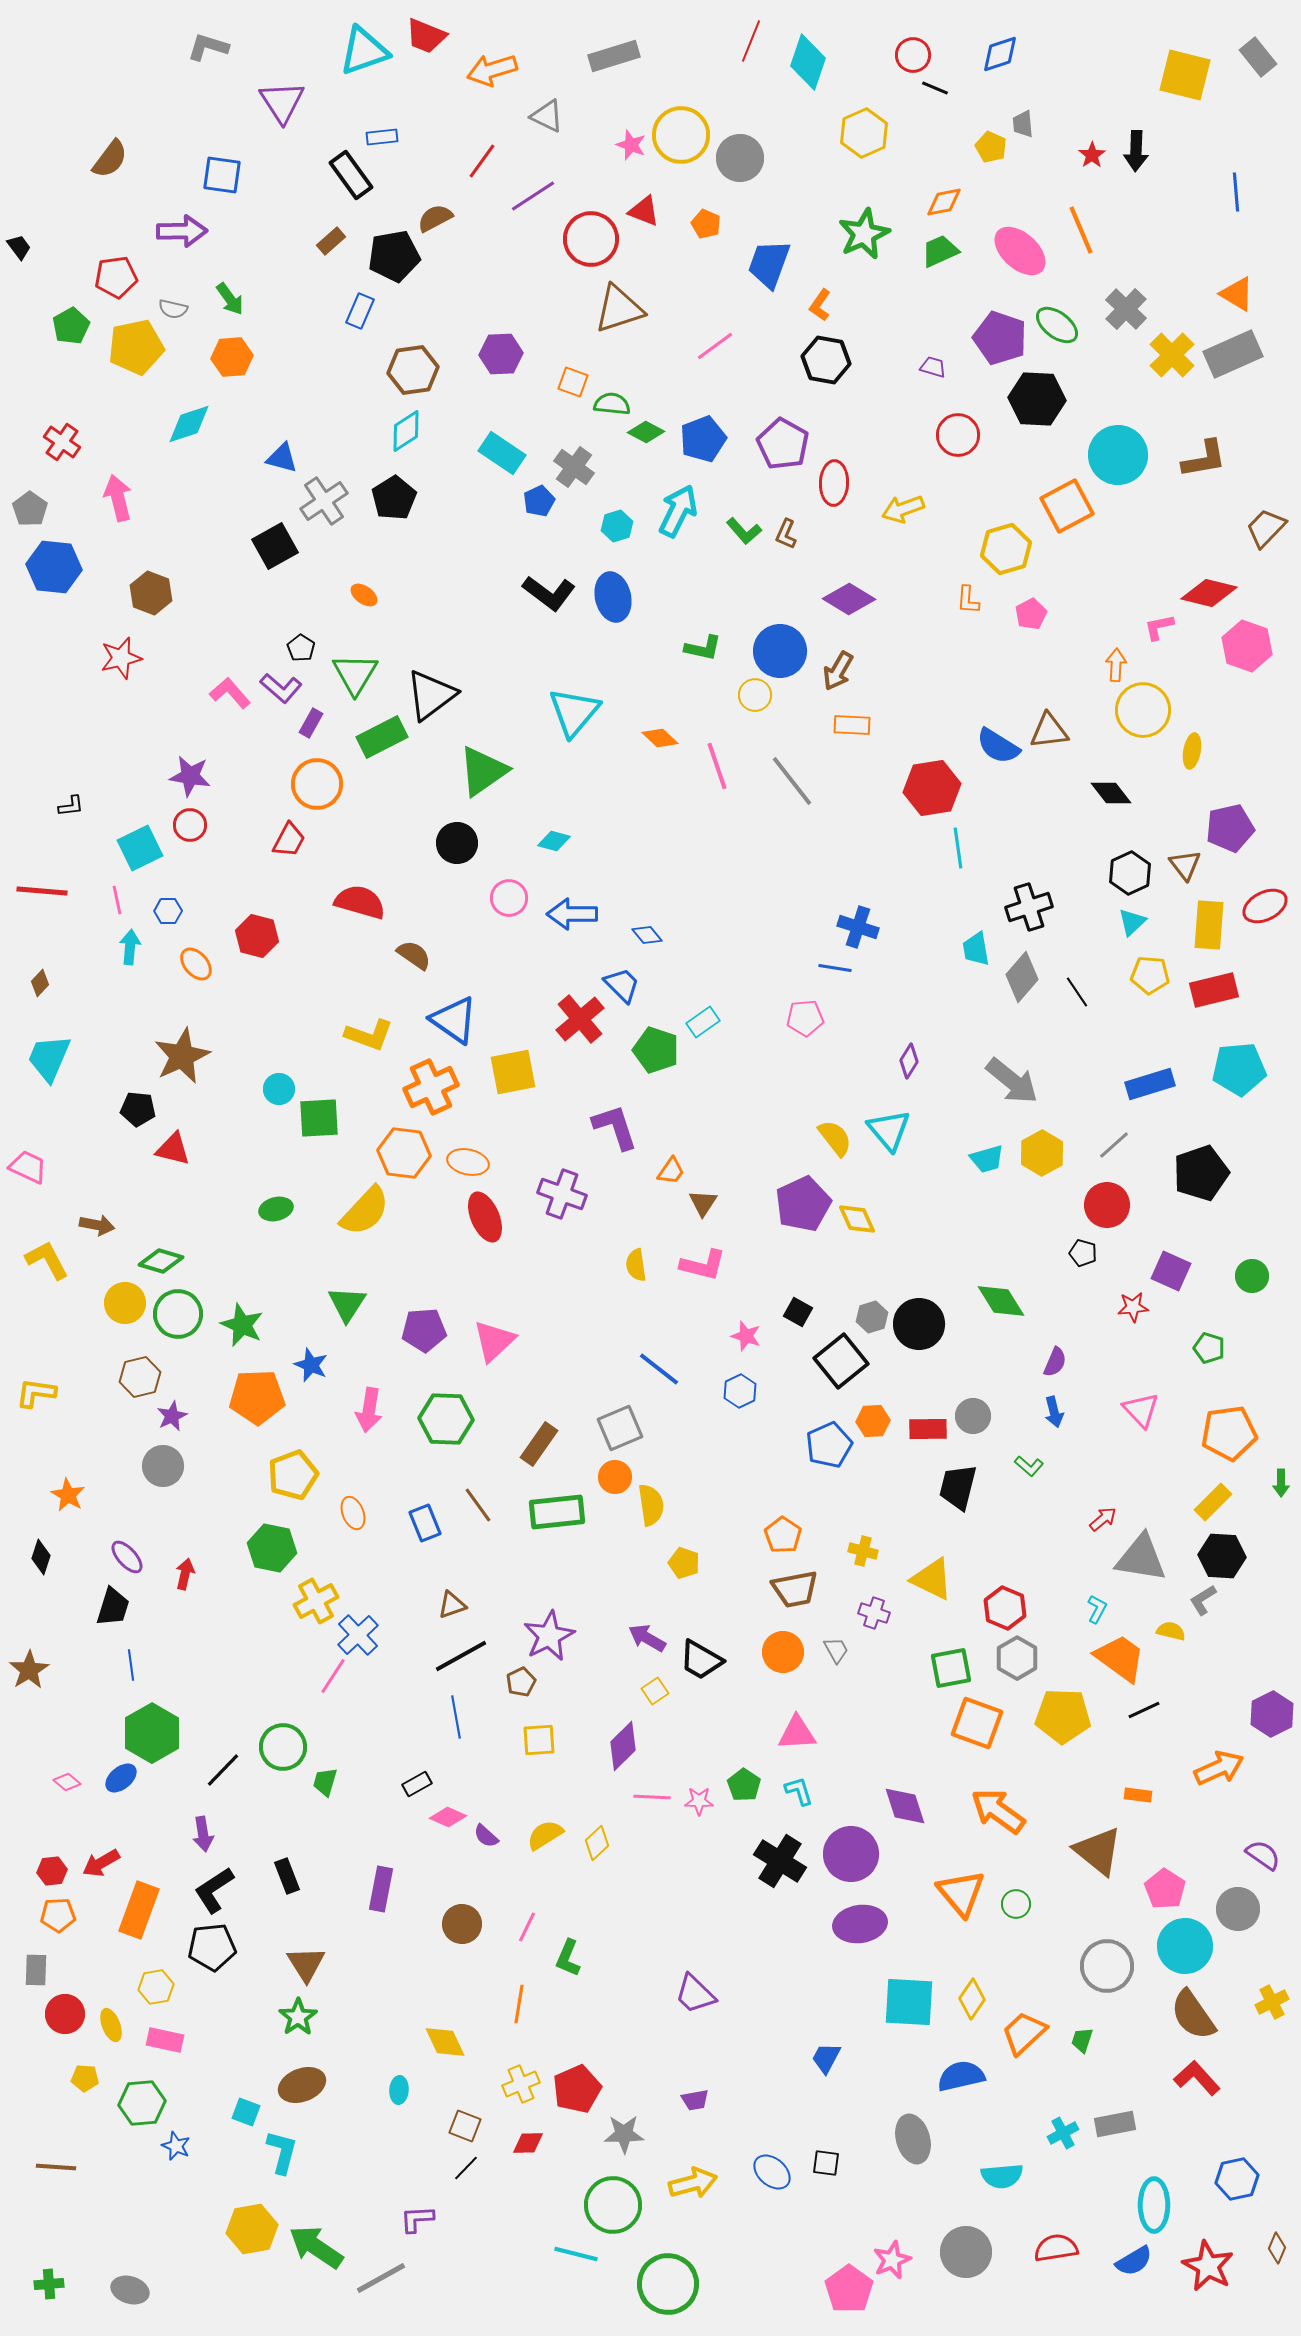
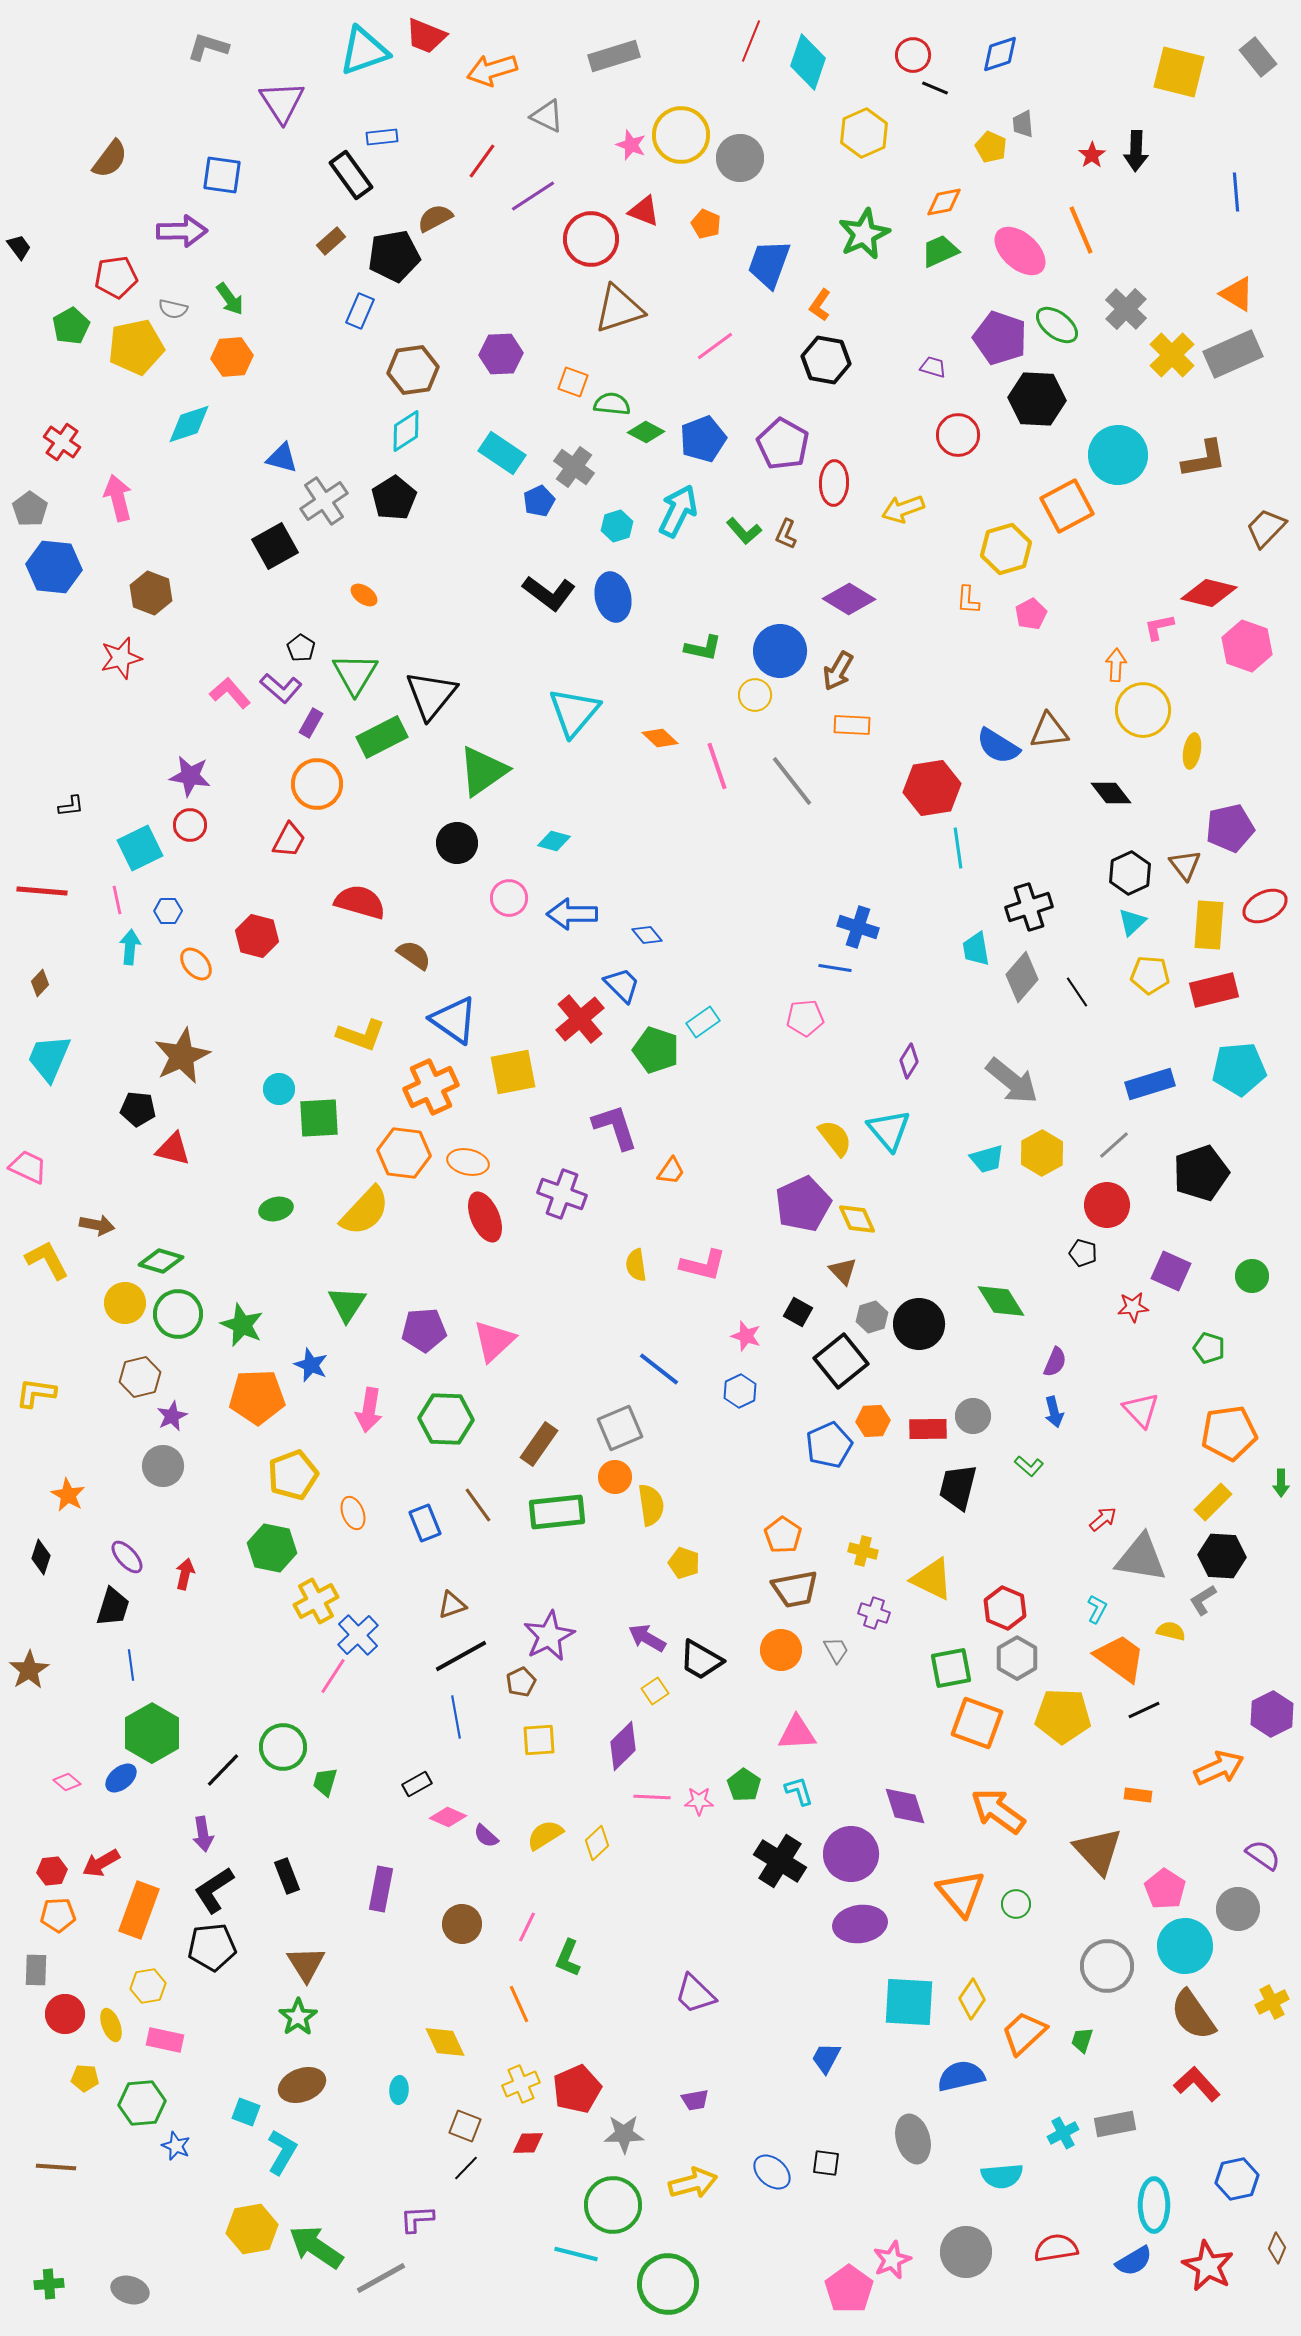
yellow square at (1185, 75): moved 6 px left, 3 px up
black triangle at (431, 695): rotated 14 degrees counterclockwise
yellow L-shape at (369, 1035): moved 8 px left
brown triangle at (703, 1203): moved 140 px right, 68 px down; rotated 16 degrees counterclockwise
orange circle at (783, 1652): moved 2 px left, 2 px up
brown triangle at (1098, 1851): rotated 8 degrees clockwise
yellow hexagon at (156, 1987): moved 8 px left, 1 px up
orange line at (519, 2004): rotated 33 degrees counterclockwise
red L-shape at (1197, 2078): moved 6 px down
cyan L-shape at (282, 2152): rotated 15 degrees clockwise
